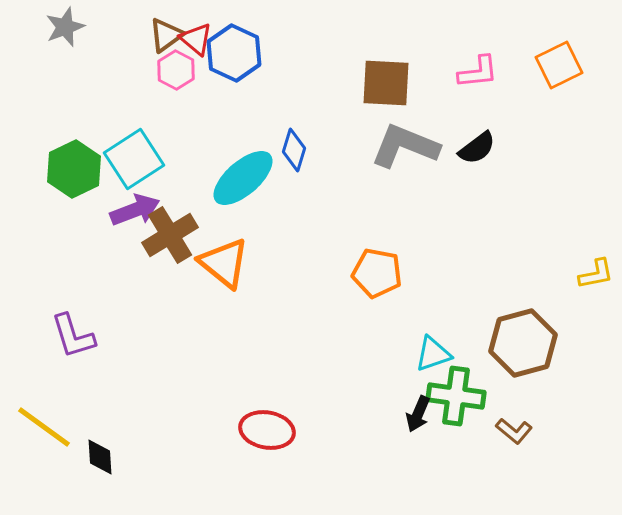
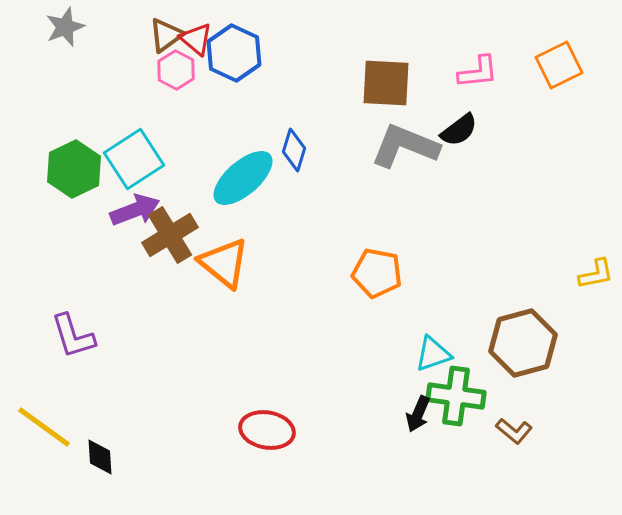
black semicircle: moved 18 px left, 18 px up
